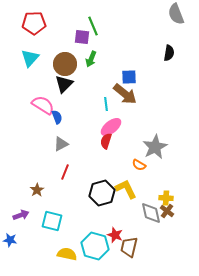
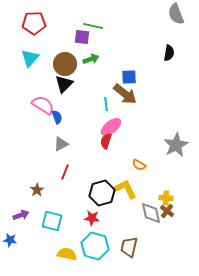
green line: rotated 54 degrees counterclockwise
green arrow: rotated 133 degrees counterclockwise
gray star: moved 21 px right, 2 px up
red star: moved 23 px left, 17 px up; rotated 14 degrees counterclockwise
